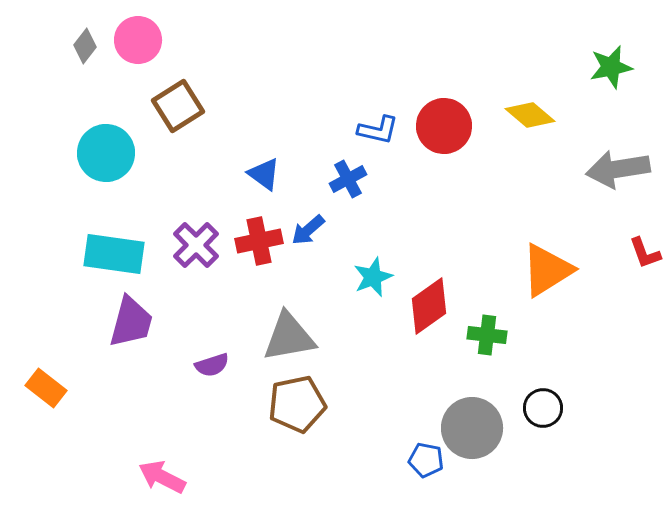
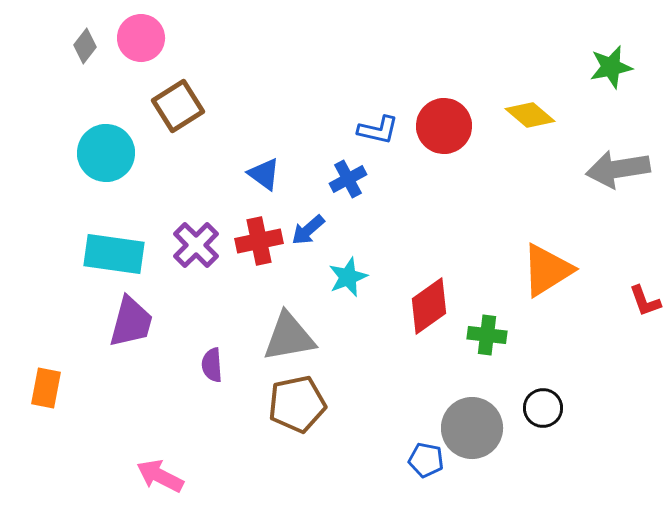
pink circle: moved 3 px right, 2 px up
red L-shape: moved 48 px down
cyan star: moved 25 px left
purple semicircle: rotated 104 degrees clockwise
orange rectangle: rotated 63 degrees clockwise
pink arrow: moved 2 px left, 1 px up
